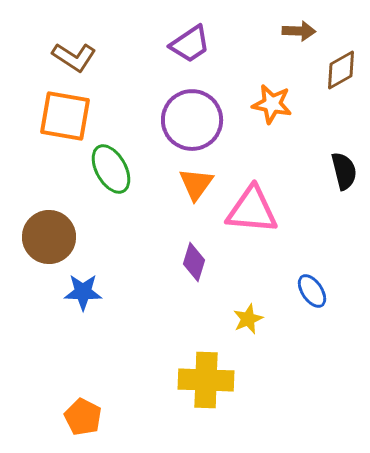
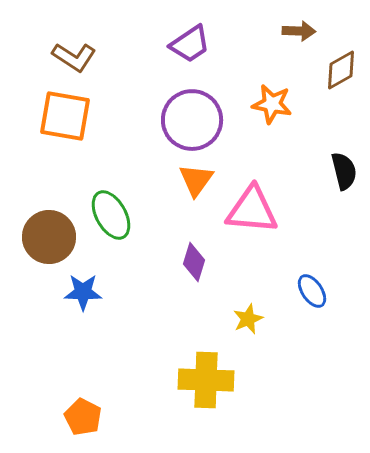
green ellipse: moved 46 px down
orange triangle: moved 4 px up
